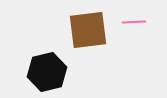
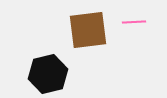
black hexagon: moved 1 px right, 2 px down
